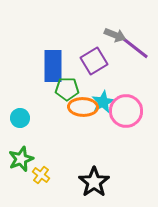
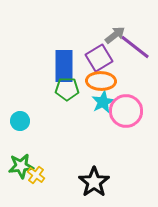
gray arrow: rotated 60 degrees counterclockwise
purple line: moved 1 px right
purple square: moved 5 px right, 3 px up
blue rectangle: moved 11 px right
orange ellipse: moved 18 px right, 26 px up
cyan circle: moved 3 px down
green star: moved 7 px down; rotated 15 degrees clockwise
yellow cross: moved 5 px left
